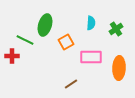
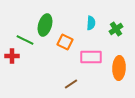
orange square: moved 1 px left; rotated 35 degrees counterclockwise
